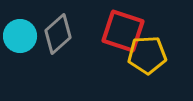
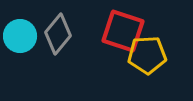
gray diamond: rotated 9 degrees counterclockwise
